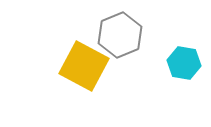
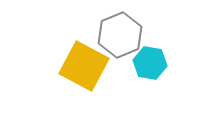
cyan hexagon: moved 34 px left
